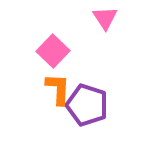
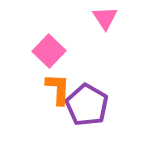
pink square: moved 4 px left
purple pentagon: rotated 12 degrees clockwise
